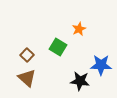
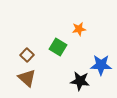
orange star: rotated 16 degrees clockwise
